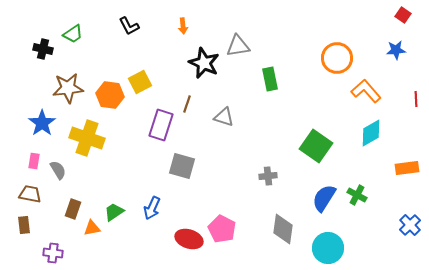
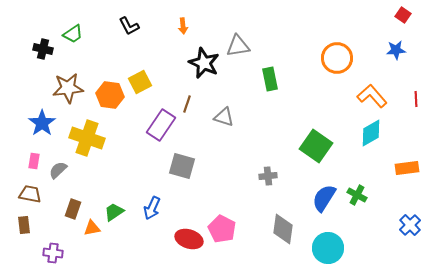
orange L-shape at (366, 91): moved 6 px right, 5 px down
purple rectangle at (161, 125): rotated 16 degrees clockwise
gray semicircle at (58, 170): rotated 102 degrees counterclockwise
